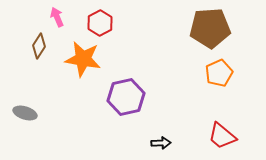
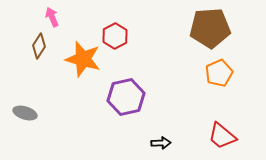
pink arrow: moved 5 px left
red hexagon: moved 15 px right, 13 px down
orange star: rotated 6 degrees clockwise
